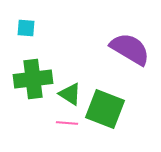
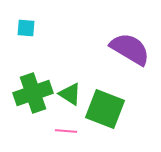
green cross: moved 14 px down; rotated 12 degrees counterclockwise
pink line: moved 1 px left, 8 px down
